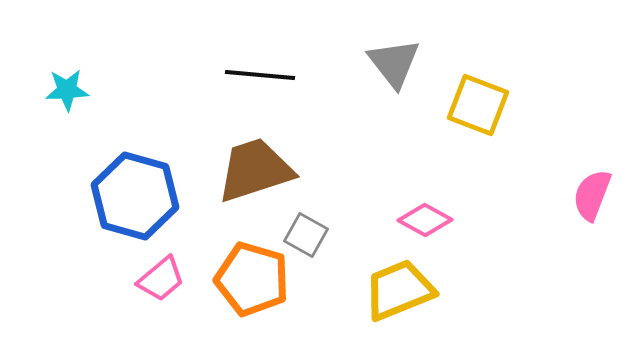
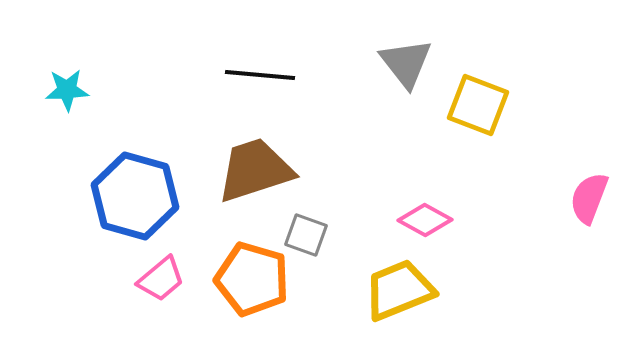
gray triangle: moved 12 px right
pink semicircle: moved 3 px left, 3 px down
gray square: rotated 9 degrees counterclockwise
